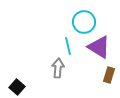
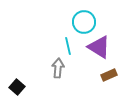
brown rectangle: rotated 49 degrees clockwise
